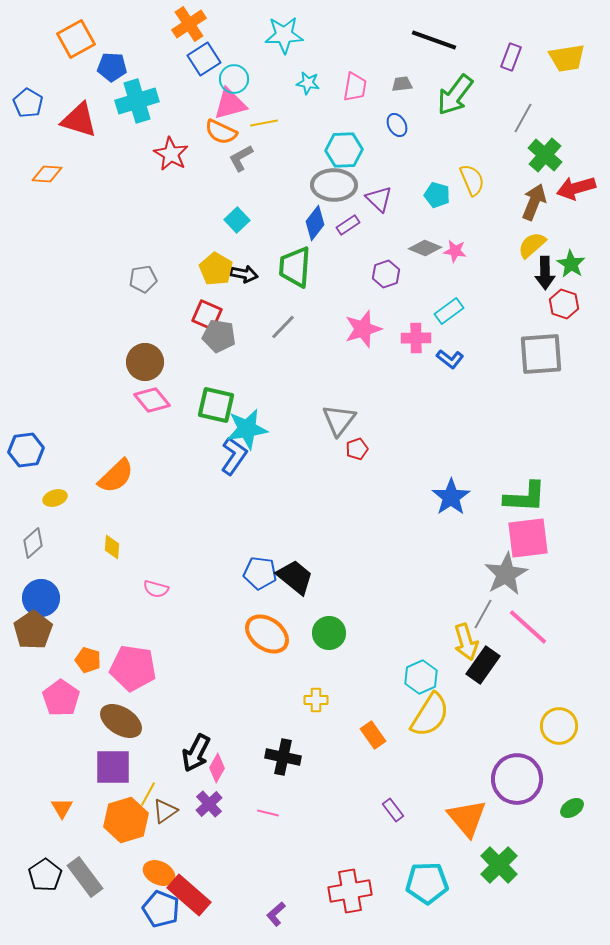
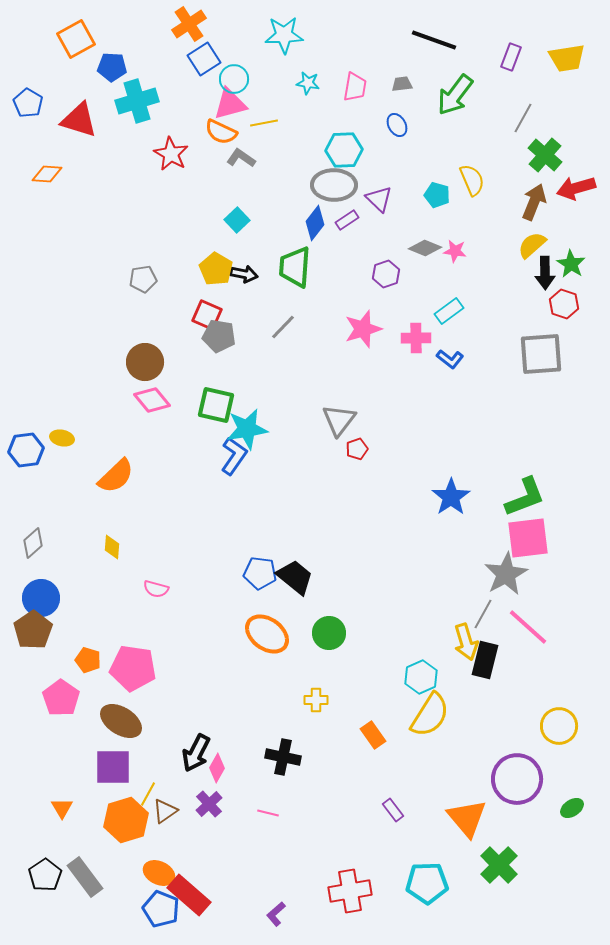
gray L-shape at (241, 158): rotated 64 degrees clockwise
purple rectangle at (348, 225): moved 1 px left, 5 px up
green L-shape at (525, 497): rotated 24 degrees counterclockwise
yellow ellipse at (55, 498): moved 7 px right, 60 px up; rotated 30 degrees clockwise
black rectangle at (483, 665): moved 2 px right, 5 px up; rotated 21 degrees counterclockwise
